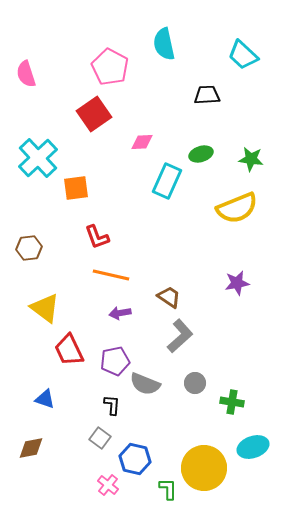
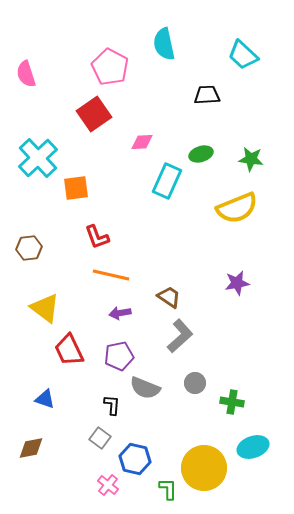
purple pentagon: moved 4 px right, 5 px up
gray semicircle: moved 4 px down
